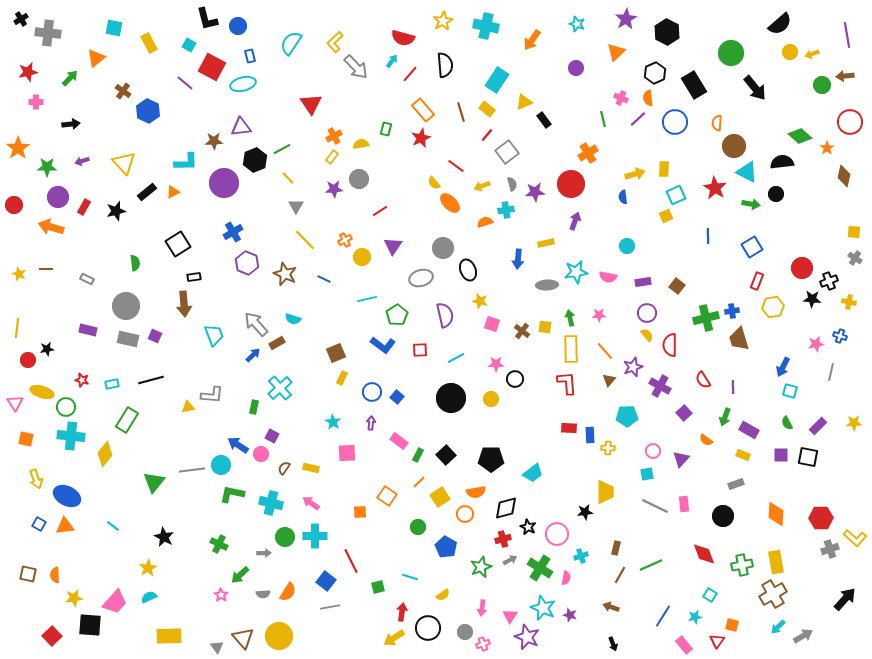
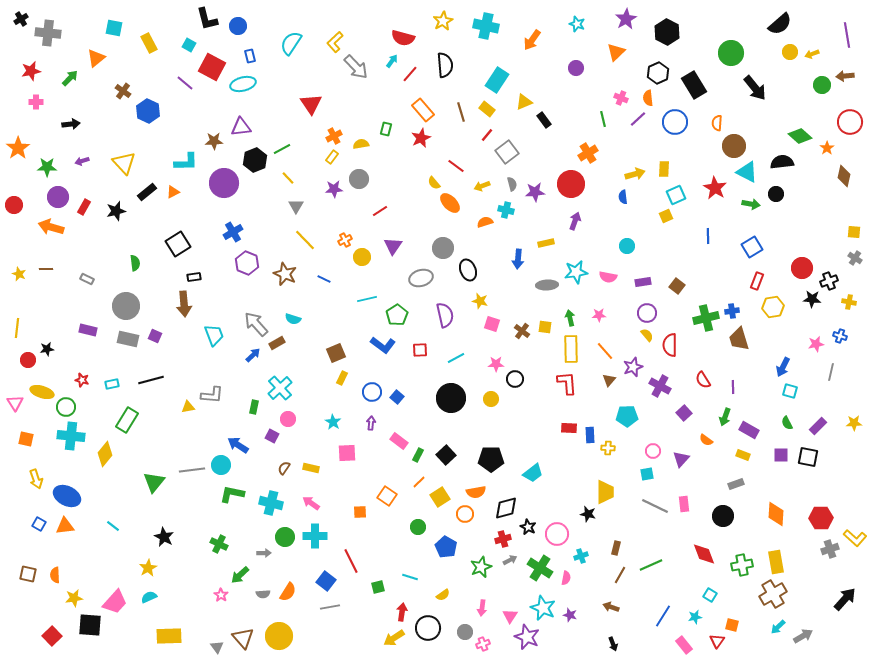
red star at (28, 72): moved 3 px right, 1 px up
black hexagon at (655, 73): moved 3 px right
cyan cross at (506, 210): rotated 21 degrees clockwise
pink circle at (261, 454): moved 27 px right, 35 px up
black star at (585, 512): moved 3 px right, 2 px down; rotated 21 degrees clockwise
